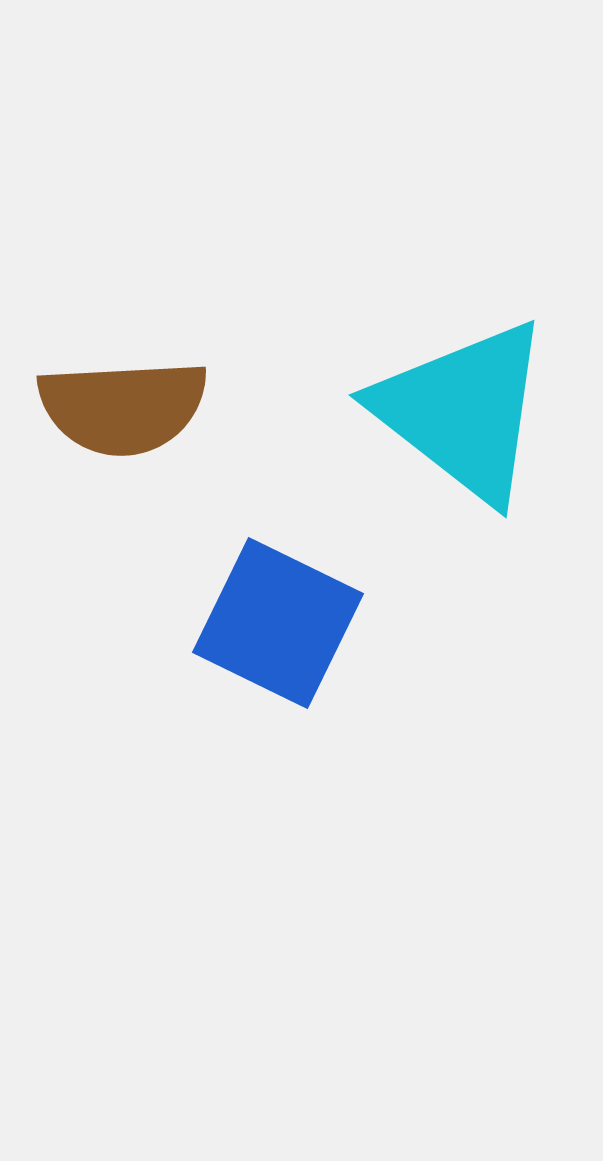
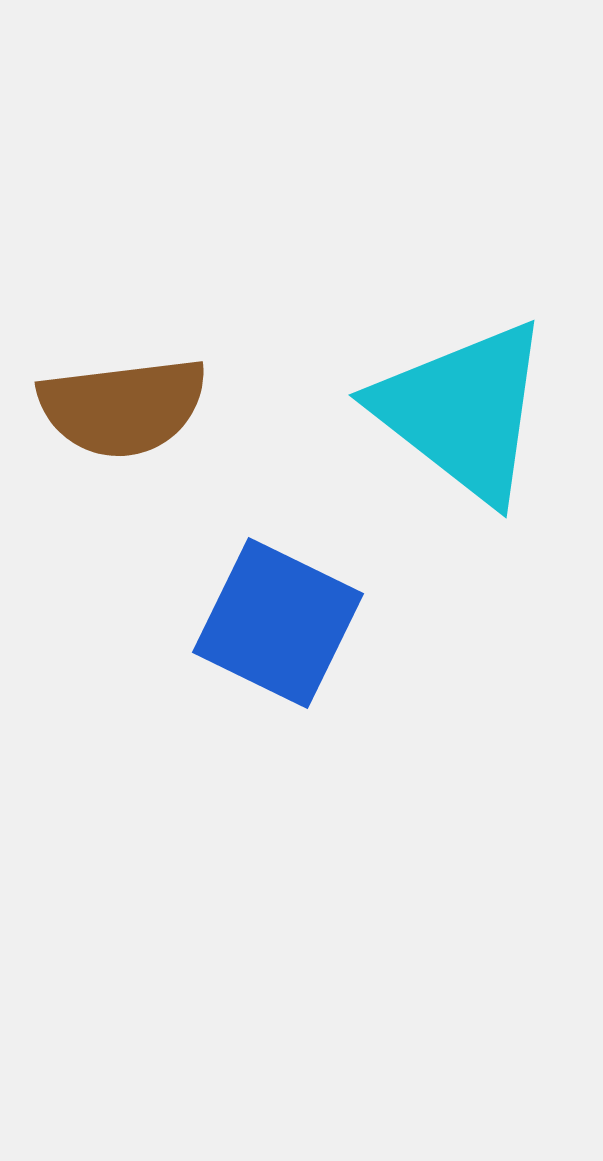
brown semicircle: rotated 4 degrees counterclockwise
